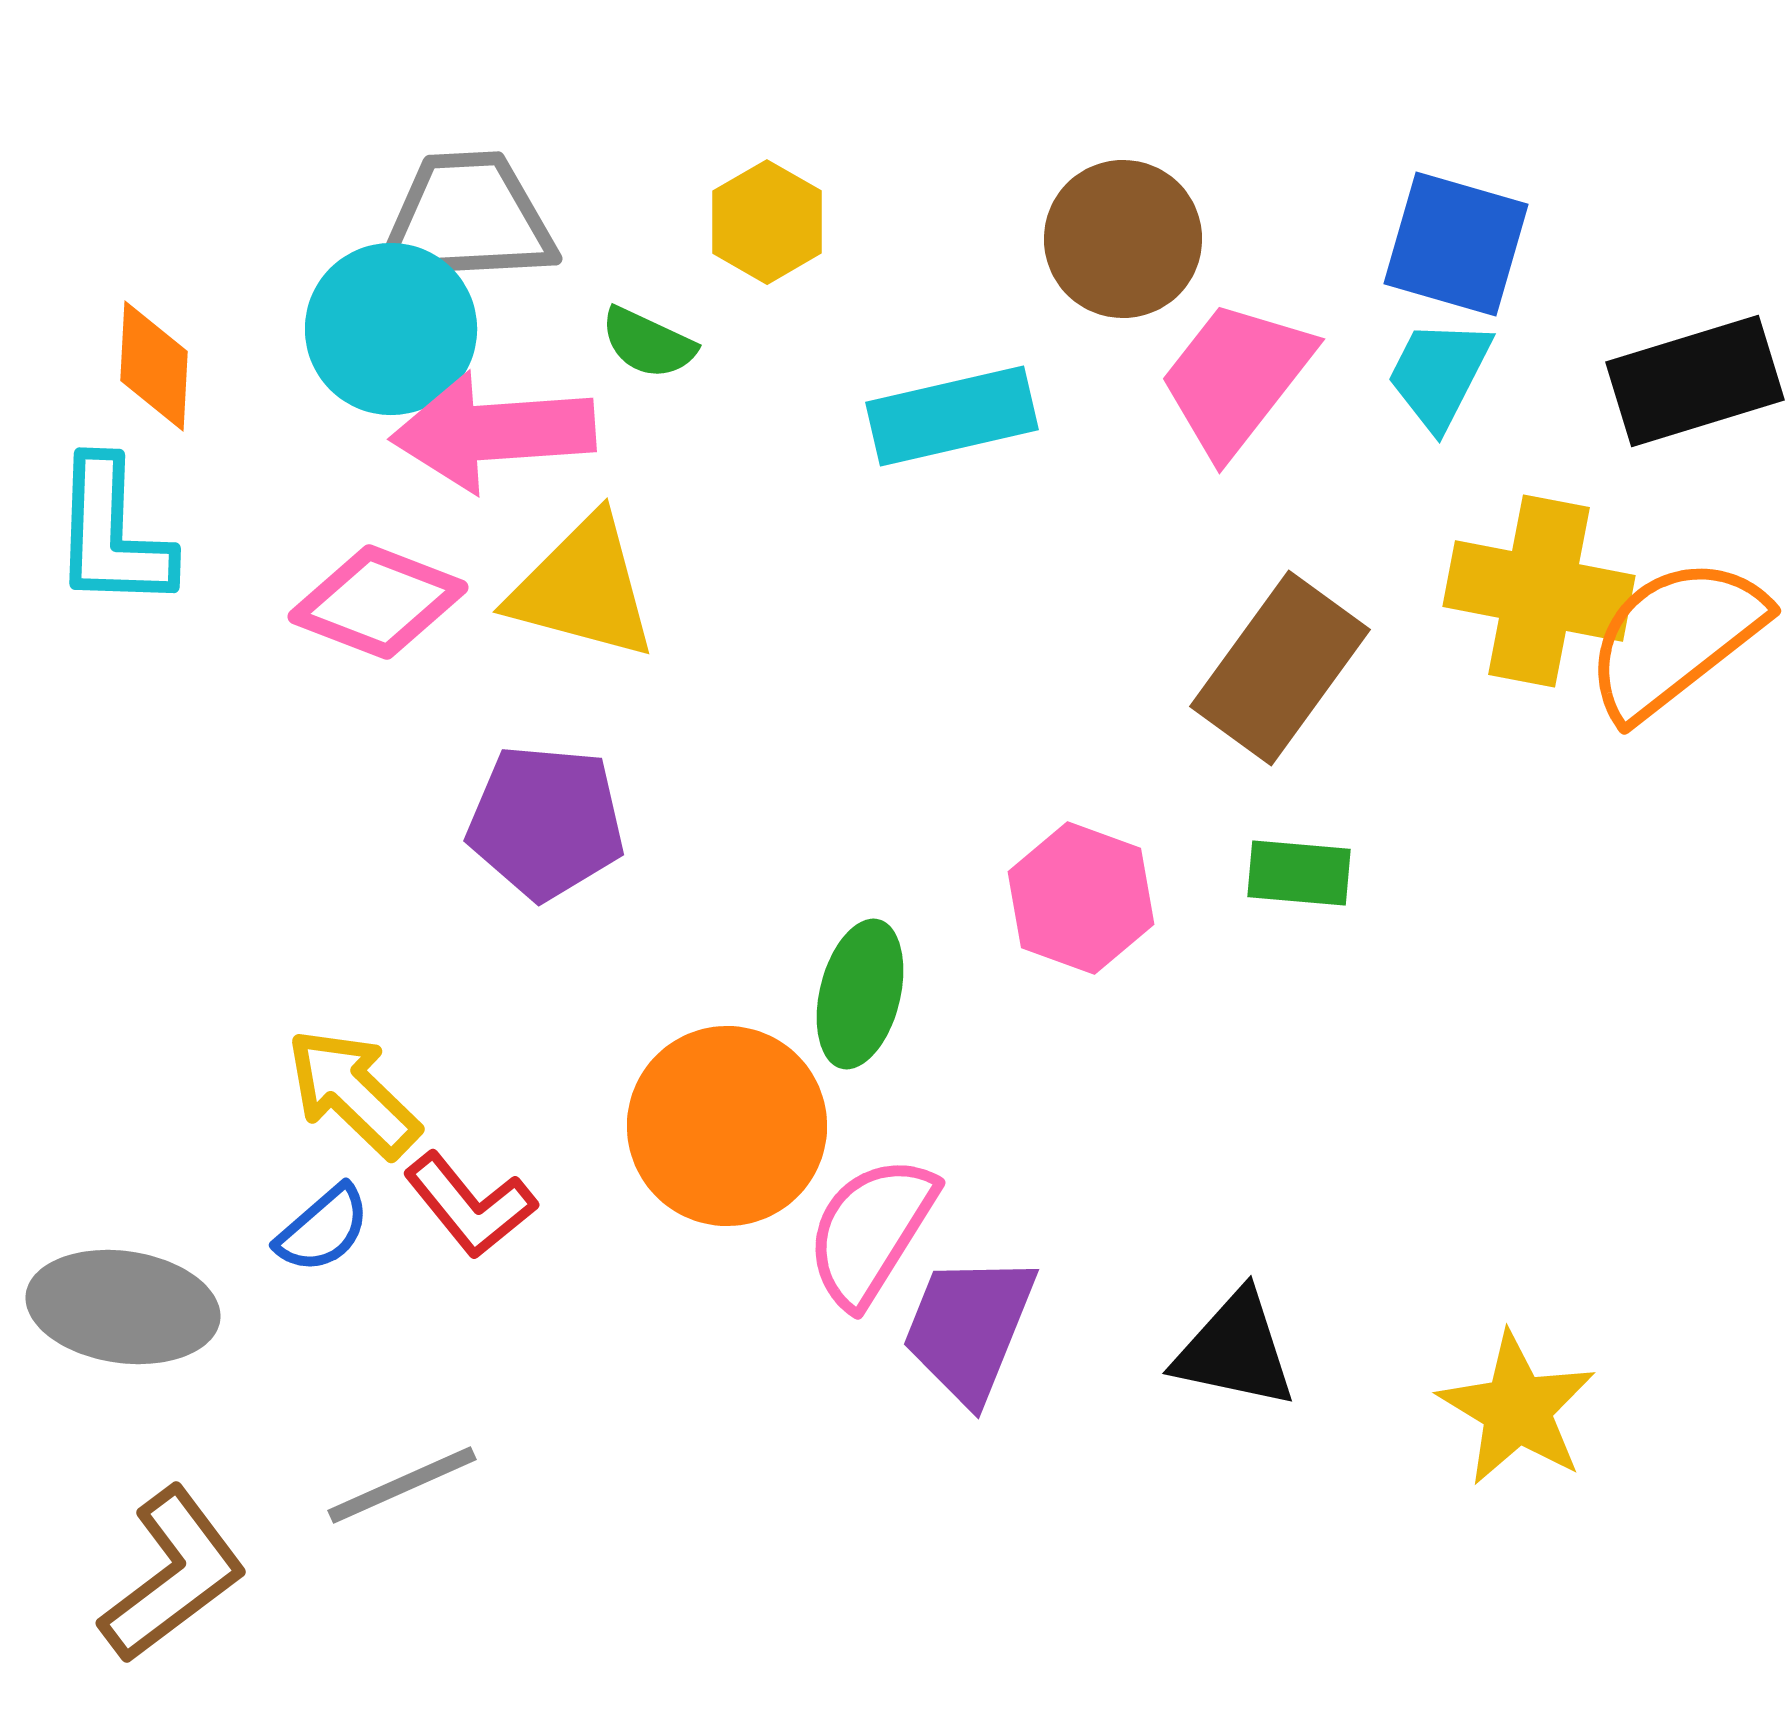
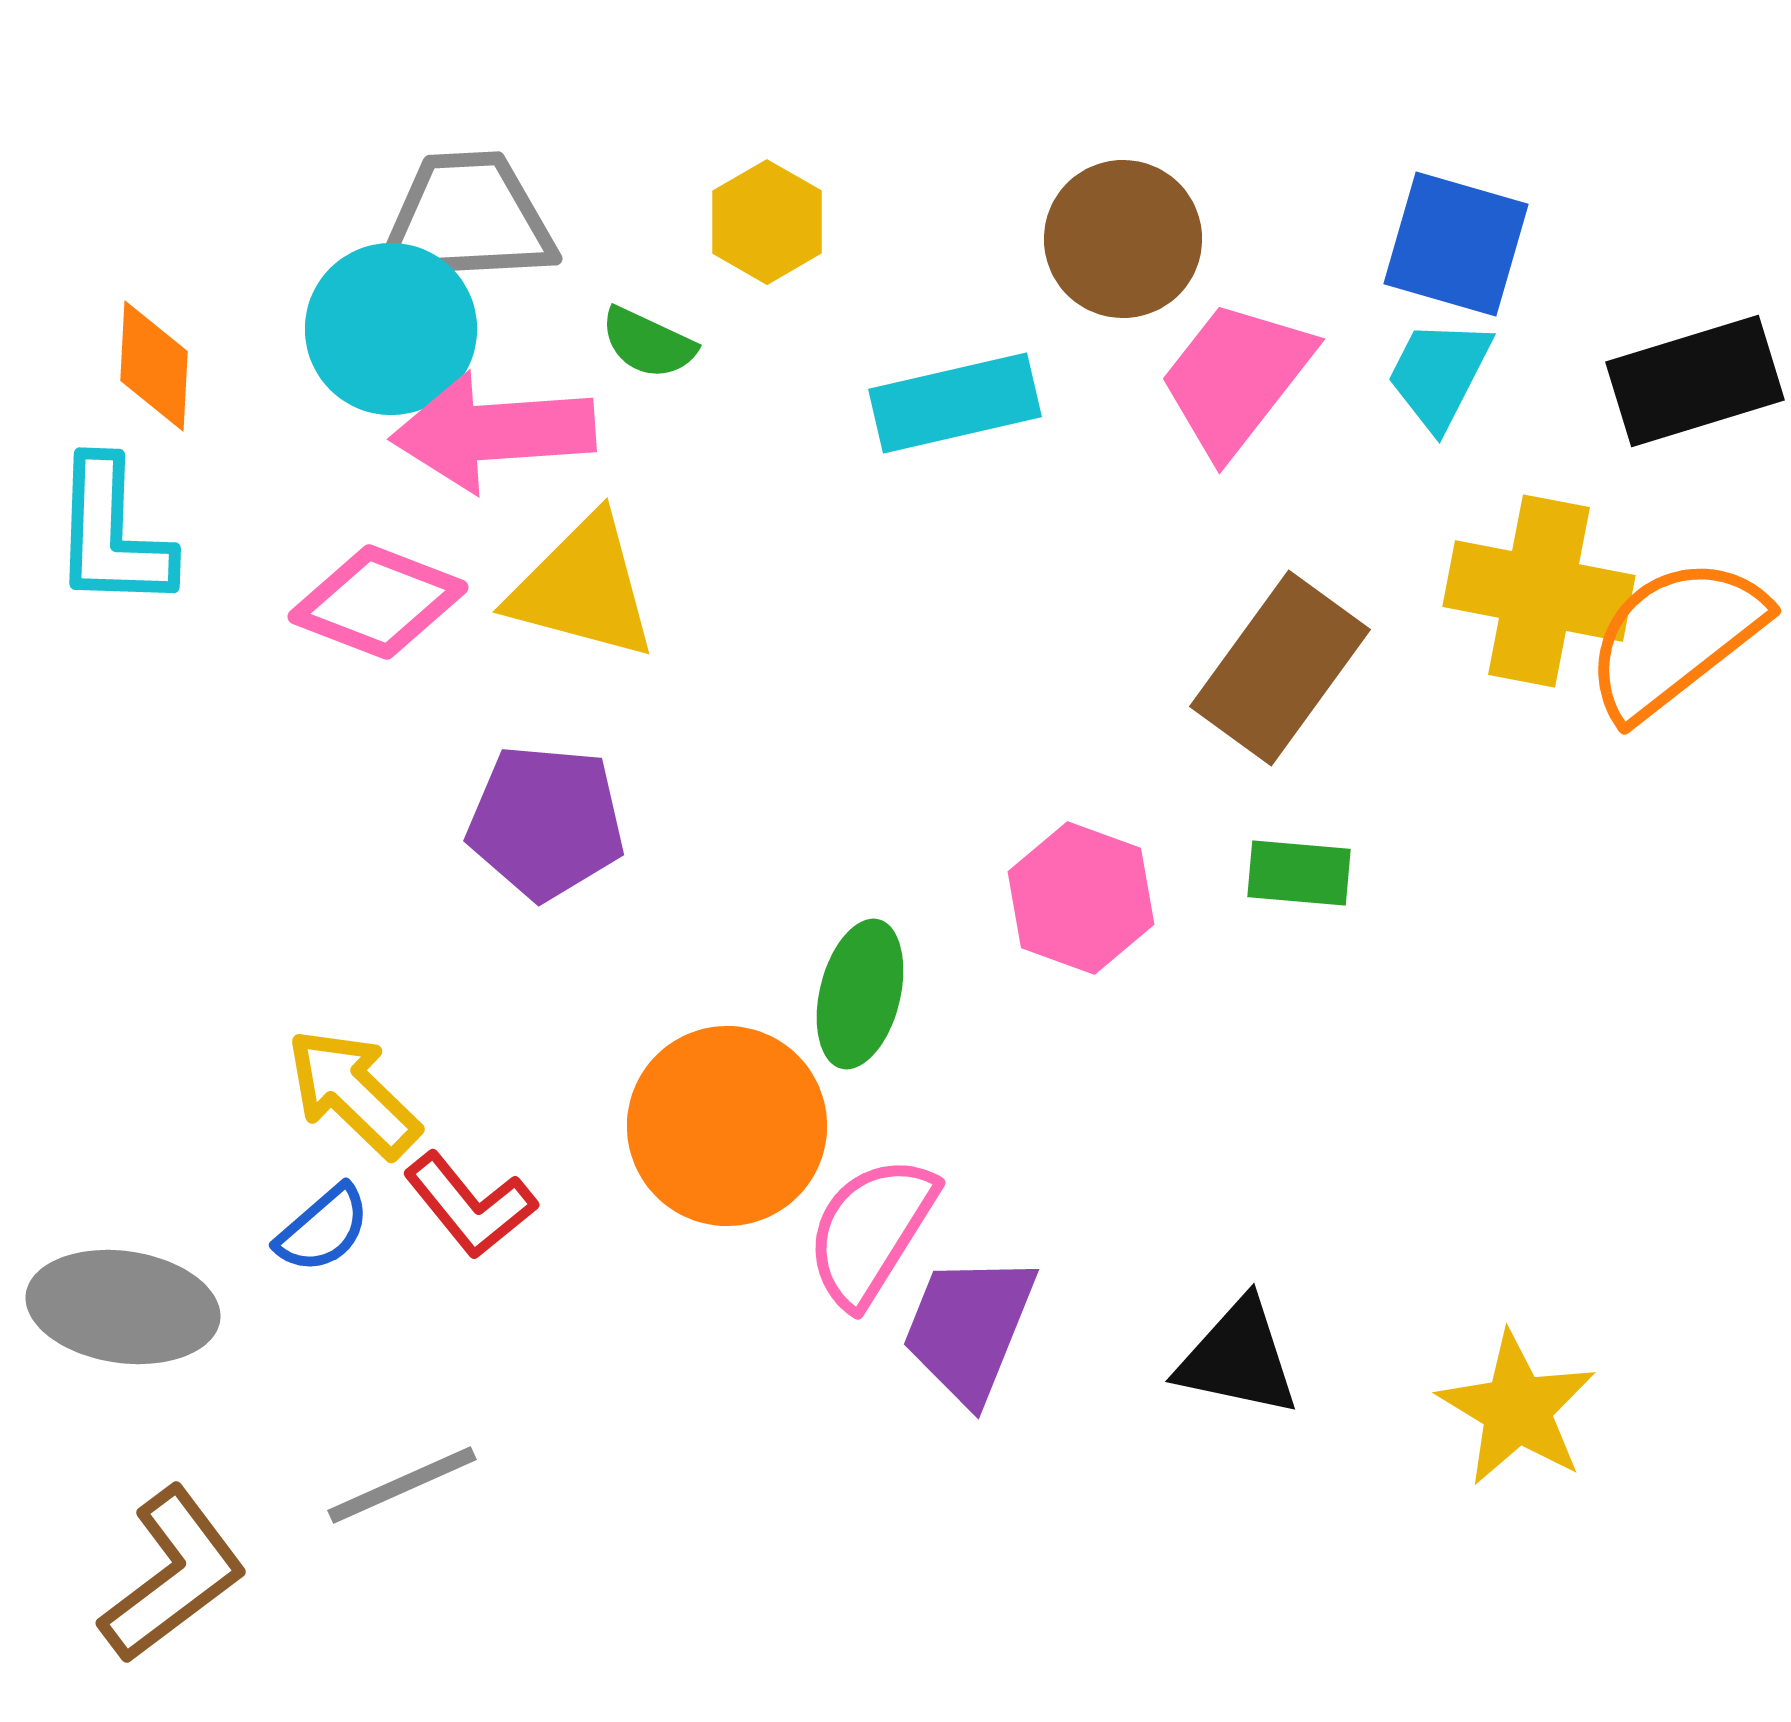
cyan rectangle: moved 3 px right, 13 px up
black triangle: moved 3 px right, 8 px down
